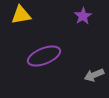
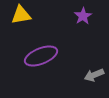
purple ellipse: moved 3 px left
